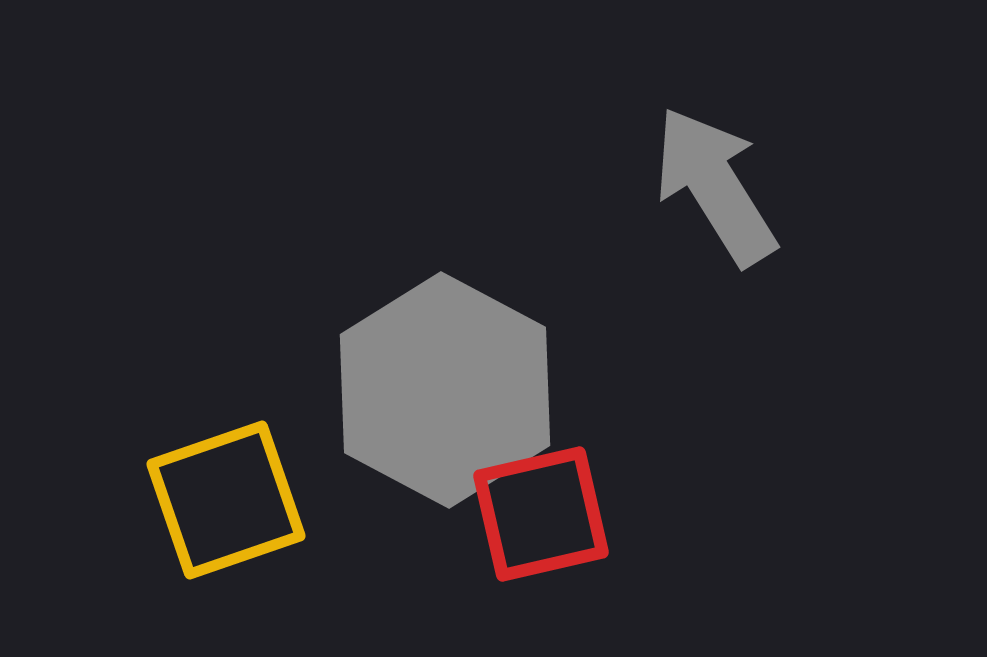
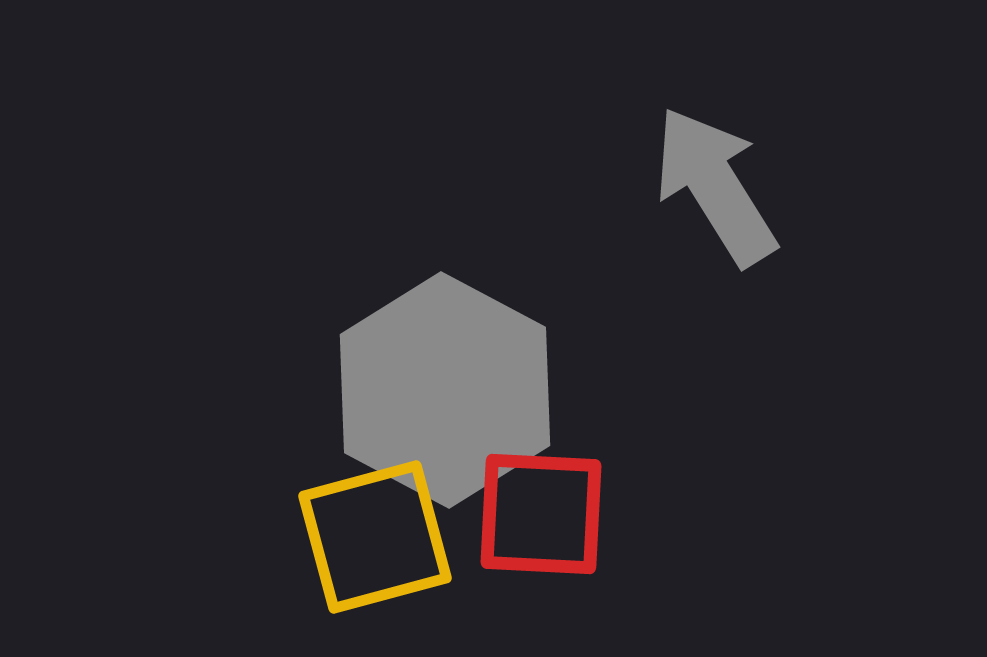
yellow square: moved 149 px right, 37 px down; rotated 4 degrees clockwise
red square: rotated 16 degrees clockwise
